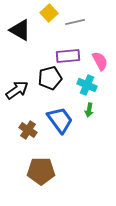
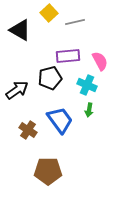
brown pentagon: moved 7 px right
